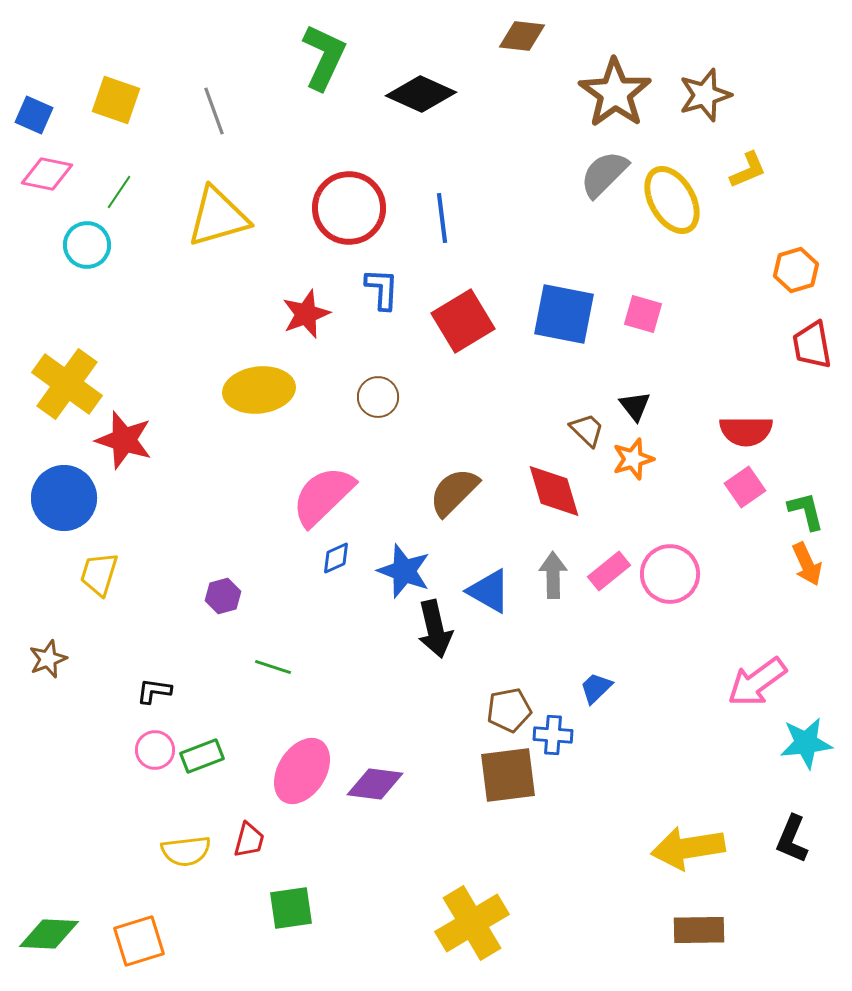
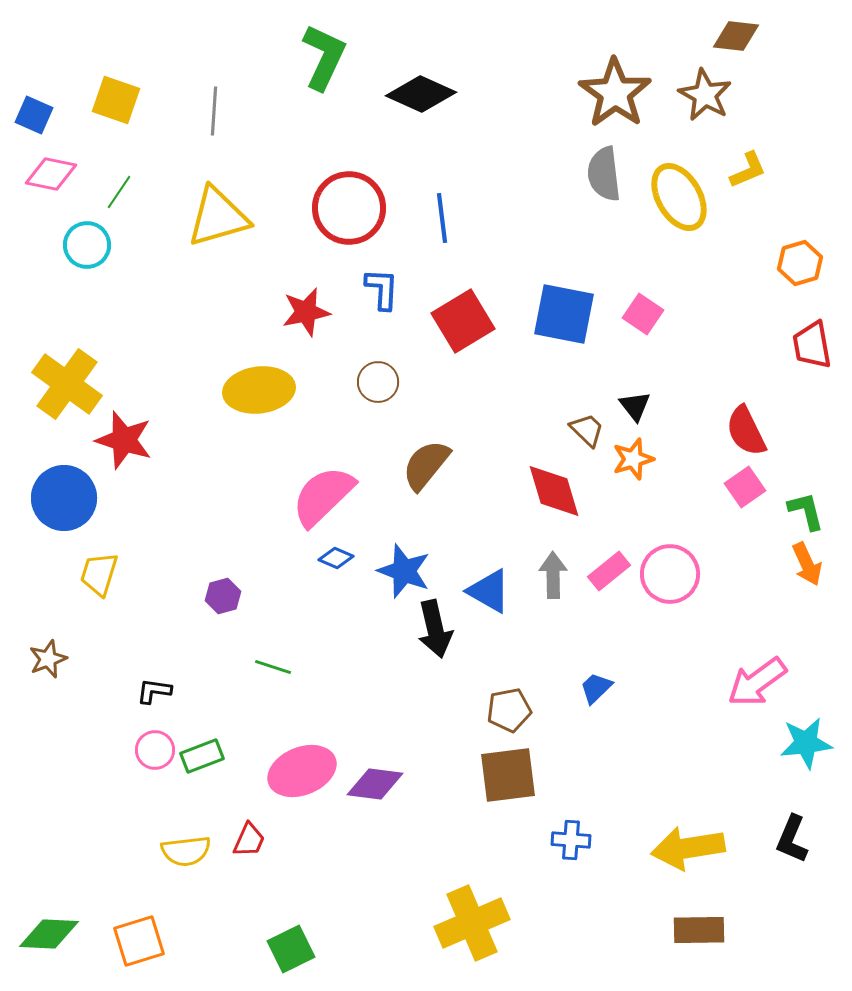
brown diamond at (522, 36): moved 214 px right
brown star at (705, 95): rotated 26 degrees counterclockwise
gray line at (214, 111): rotated 24 degrees clockwise
pink diamond at (47, 174): moved 4 px right
gray semicircle at (604, 174): rotated 52 degrees counterclockwise
yellow ellipse at (672, 200): moved 7 px right, 3 px up
orange hexagon at (796, 270): moved 4 px right, 7 px up
red star at (306, 314): moved 2 px up; rotated 9 degrees clockwise
pink square at (643, 314): rotated 18 degrees clockwise
brown circle at (378, 397): moved 15 px up
red semicircle at (746, 431): rotated 64 degrees clockwise
brown semicircle at (454, 492): moved 28 px left, 27 px up; rotated 6 degrees counterclockwise
blue diamond at (336, 558): rotated 48 degrees clockwise
blue cross at (553, 735): moved 18 px right, 105 px down
pink ellipse at (302, 771): rotated 36 degrees clockwise
red trapezoid at (249, 840): rotated 9 degrees clockwise
green square at (291, 908): moved 41 px down; rotated 18 degrees counterclockwise
yellow cross at (472, 923): rotated 8 degrees clockwise
